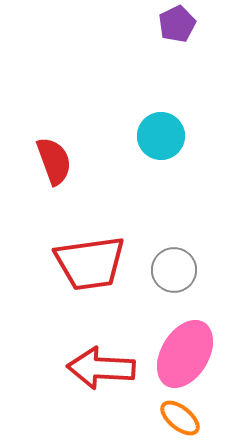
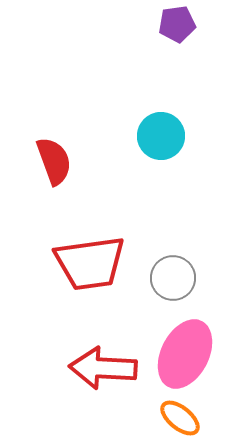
purple pentagon: rotated 18 degrees clockwise
gray circle: moved 1 px left, 8 px down
pink ellipse: rotated 4 degrees counterclockwise
red arrow: moved 2 px right
